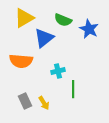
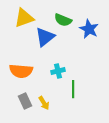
yellow triangle: rotated 10 degrees clockwise
blue triangle: moved 1 px right, 1 px up
orange semicircle: moved 10 px down
